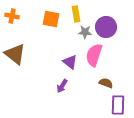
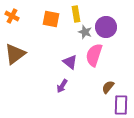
orange cross: rotated 16 degrees clockwise
gray star: rotated 16 degrees clockwise
brown triangle: rotated 45 degrees clockwise
brown semicircle: moved 2 px right, 4 px down; rotated 72 degrees counterclockwise
purple rectangle: moved 3 px right
